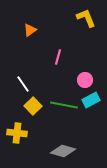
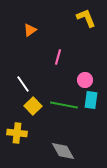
cyan rectangle: rotated 54 degrees counterclockwise
gray diamond: rotated 45 degrees clockwise
